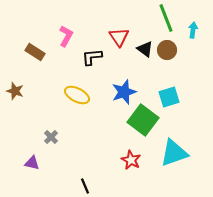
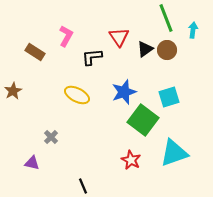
black triangle: rotated 48 degrees clockwise
brown star: moved 2 px left; rotated 24 degrees clockwise
black line: moved 2 px left
